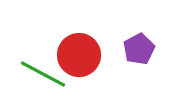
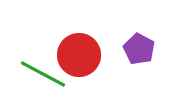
purple pentagon: rotated 16 degrees counterclockwise
